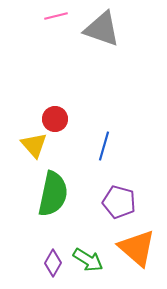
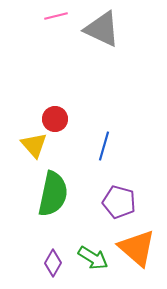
gray triangle: rotated 6 degrees clockwise
green arrow: moved 5 px right, 2 px up
